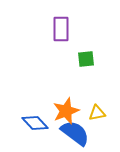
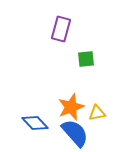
purple rectangle: rotated 15 degrees clockwise
orange star: moved 5 px right, 4 px up
blue semicircle: rotated 12 degrees clockwise
